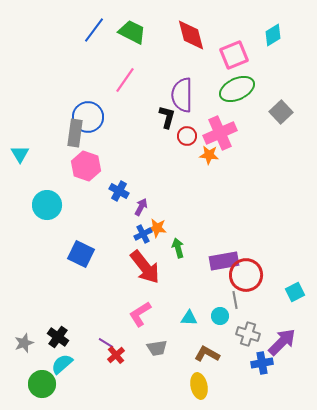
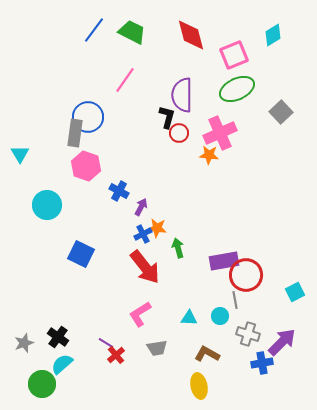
red circle at (187, 136): moved 8 px left, 3 px up
